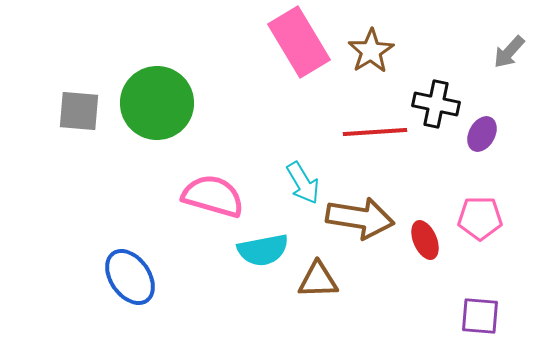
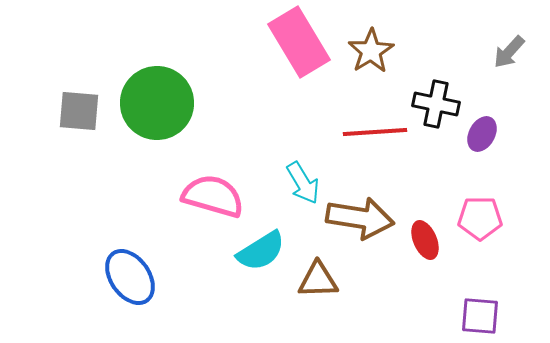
cyan semicircle: moved 2 px left, 1 px down; rotated 21 degrees counterclockwise
